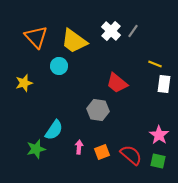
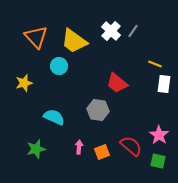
cyan semicircle: moved 13 px up; rotated 100 degrees counterclockwise
red semicircle: moved 9 px up
